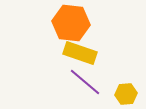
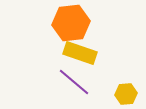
orange hexagon: rotated 12 degrees counterclockwise
purple line: moved 11 px left
